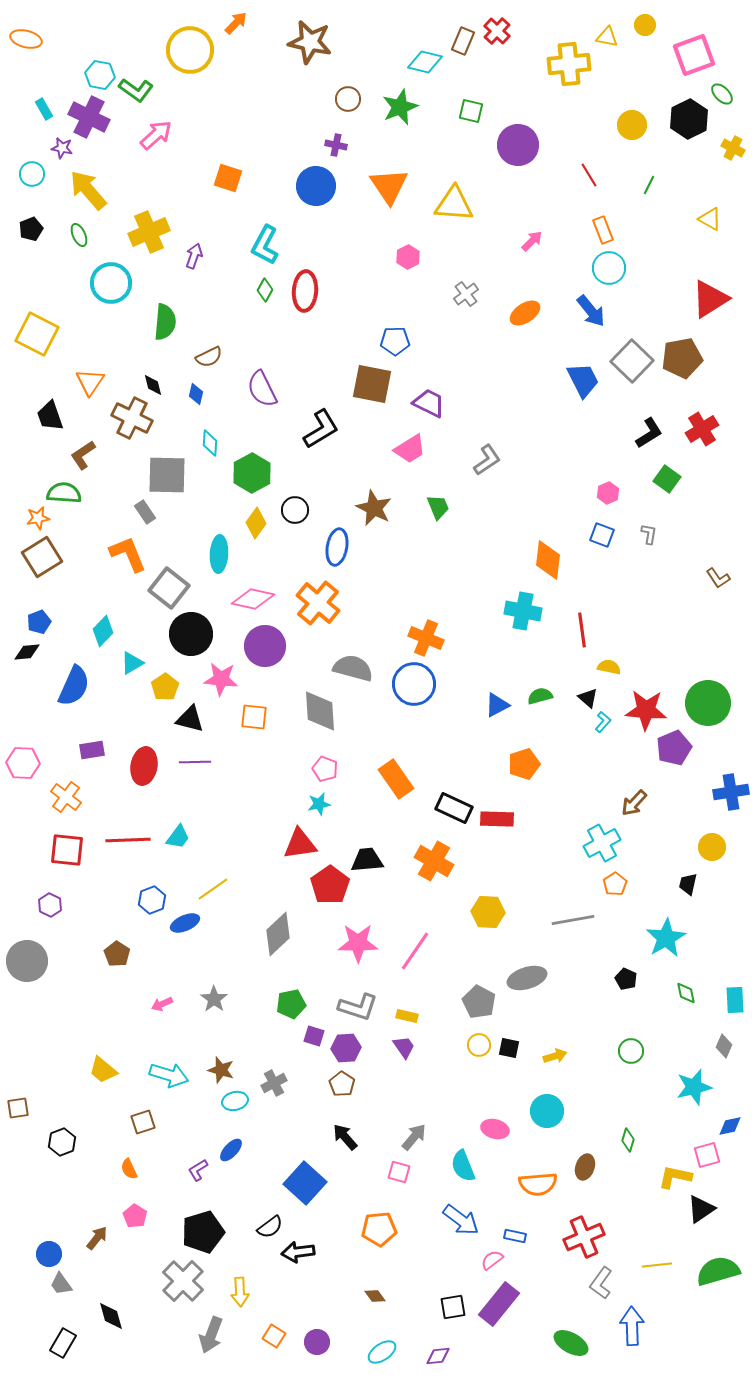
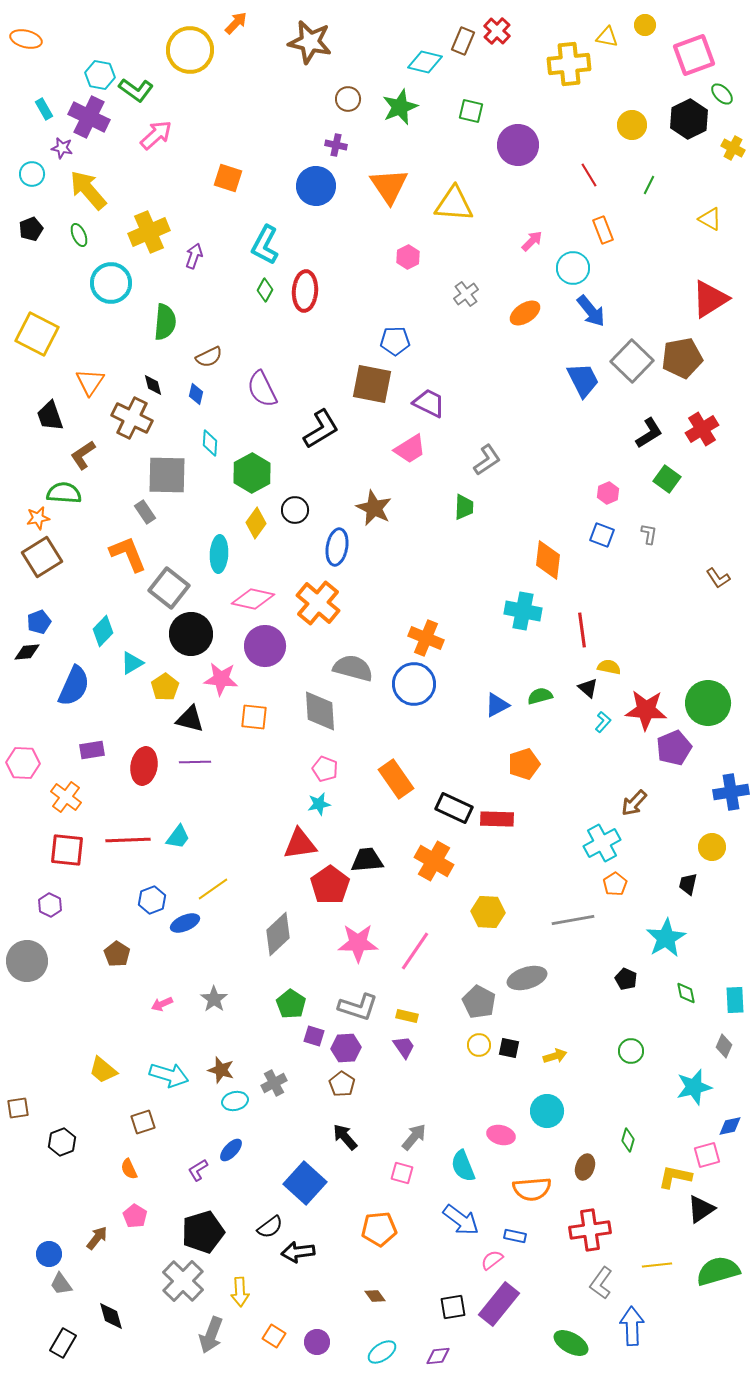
cyan circle at (609, 268): moved 36 px left
green trapezoid at (438, 507): moved 26 px right; rotated 24 degrees clockwise
black triangle at (588, 698): moved 10 px up
green pentagon at (291, 1004): rotated 28 degrees counterclockwise
pink ellipse at (495, 1129): moved 6 px right, 6 px down
pink square at (399, 1172): moved 3 px right, 1 px down
orange semicircle at (538, 1184): moved 6 px left, 5 px down
red cross at (584, 1237): moved 6 px right, 7 px up; rotated 15 degrees clockwise
